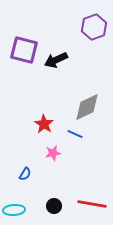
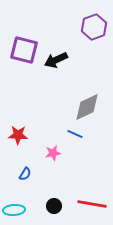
red star: moved 26 px left, 11 px down; rotated 30 degrees counterclockwise
